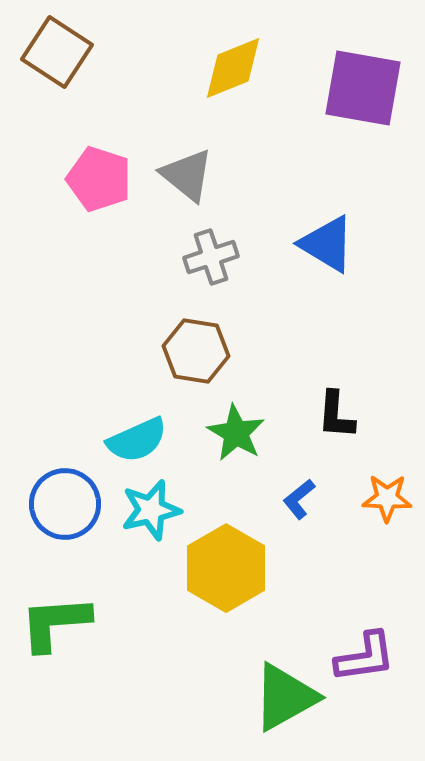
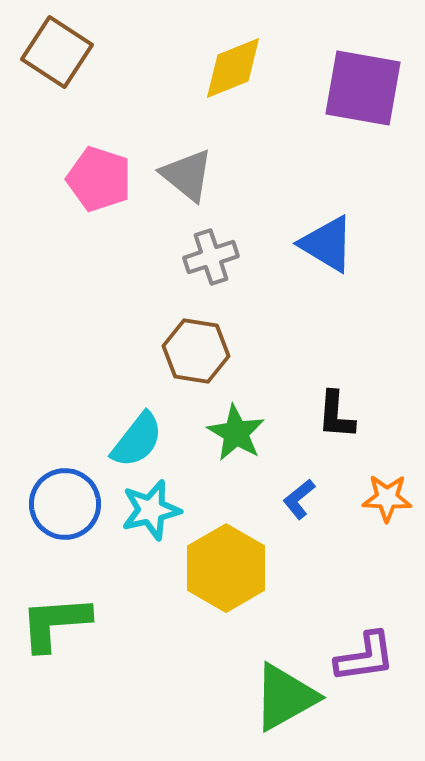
cyan semicircle: rotated 28 degrees counterclockwise
